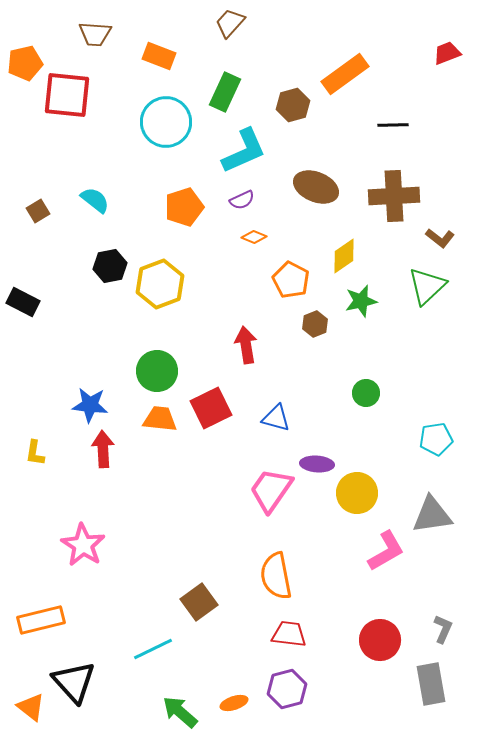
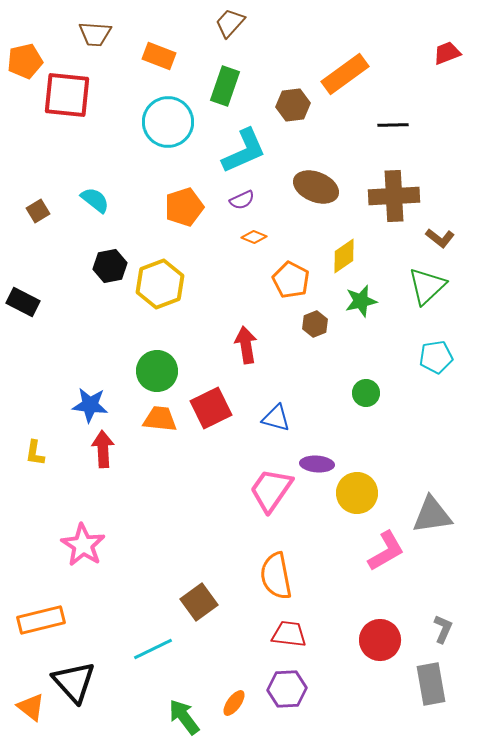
orange pentagon at (25, 63): moved 2 px up
green rectangle at (225, 92): moved 6 px up; rotated 6 degrees counterclockwise
brown hexagon at (293, 105): rotated 8 degrees clockwise
cyan circle at (166, 122): moved 2 px right
cyan pentagon at (436, 439): moved 82 px up
purple hexagon at (287, 689): rotated 12 degrees clockwise
orange ellipse at (234, 703): rotated 36 degrees counterclockwise
green arrow at (180, 712): moved 4 px right, 5 px down; rotated 12 degrees clockwise
